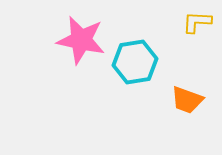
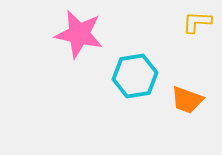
pink star: moved 2 px left, 6 px up
cyan hexagon: moved 14 px down
